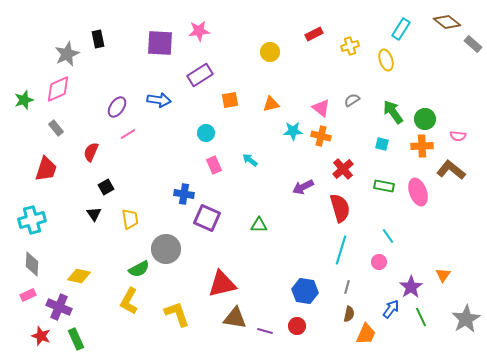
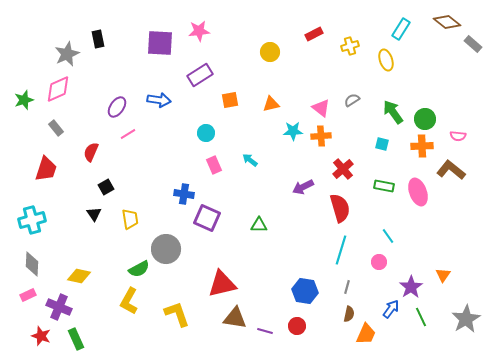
orange cross at (321, 136): rotated 18 degrees counterclockwise
